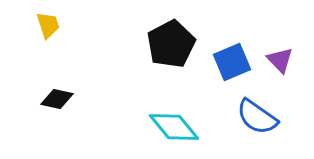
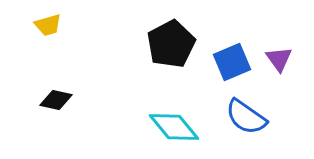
yellow trapezoid: rotated 92 degrees clockwise
purple triangle: moved 1 px left, 1 px up; rotated 8 degrees clockwise
black diamond: moved 1 px left, 1 px down
blue semicircle: moved 11 px left
